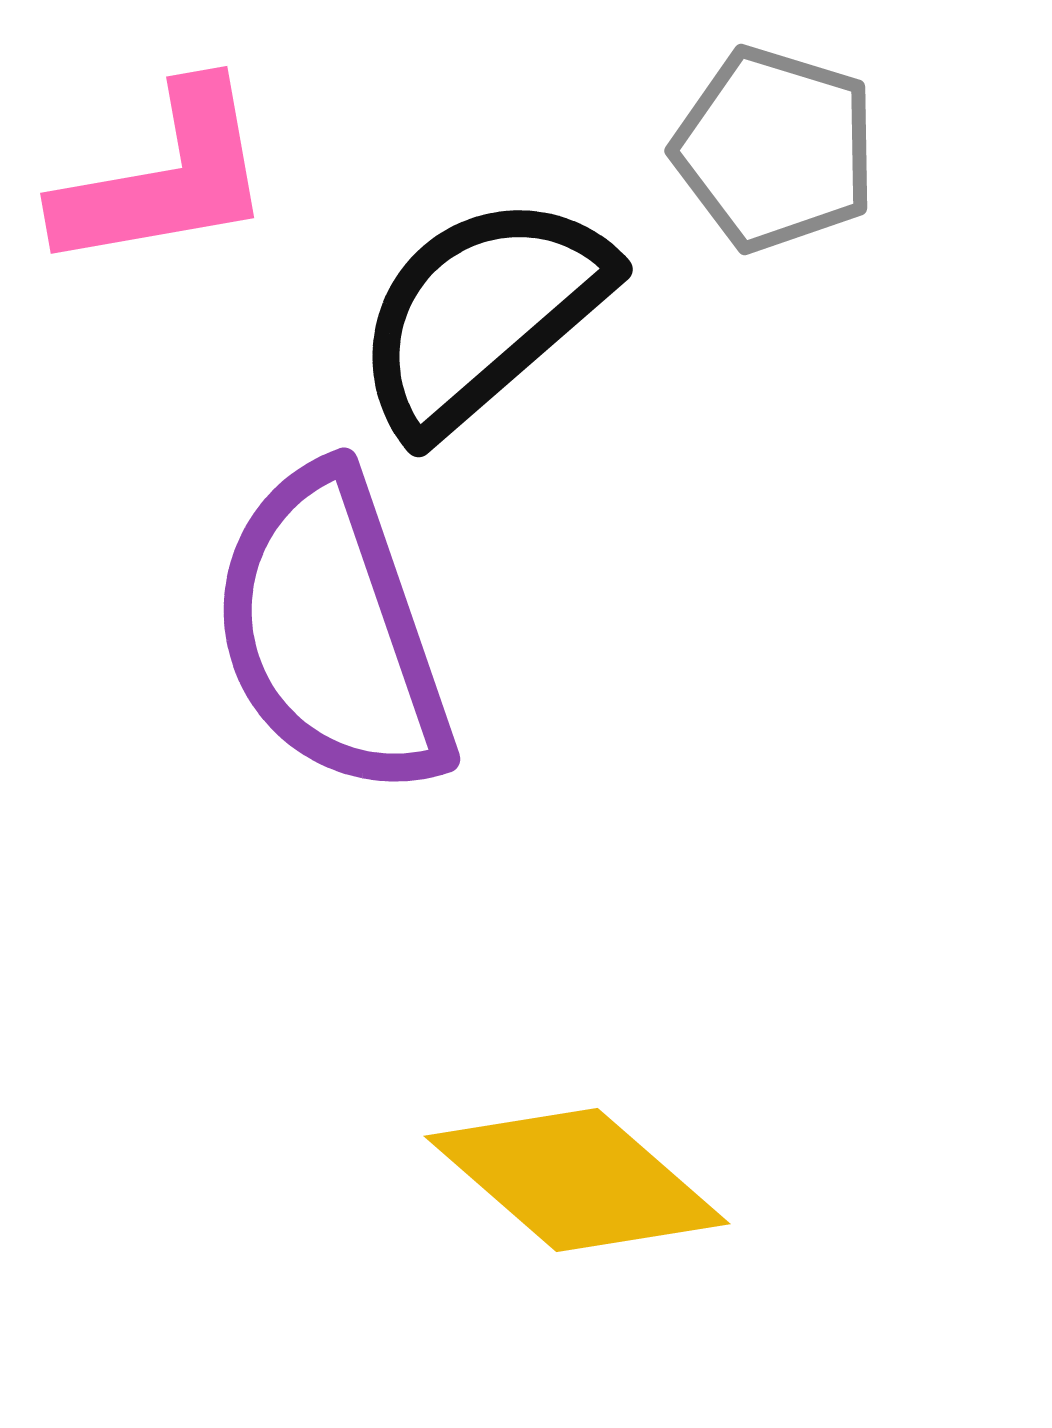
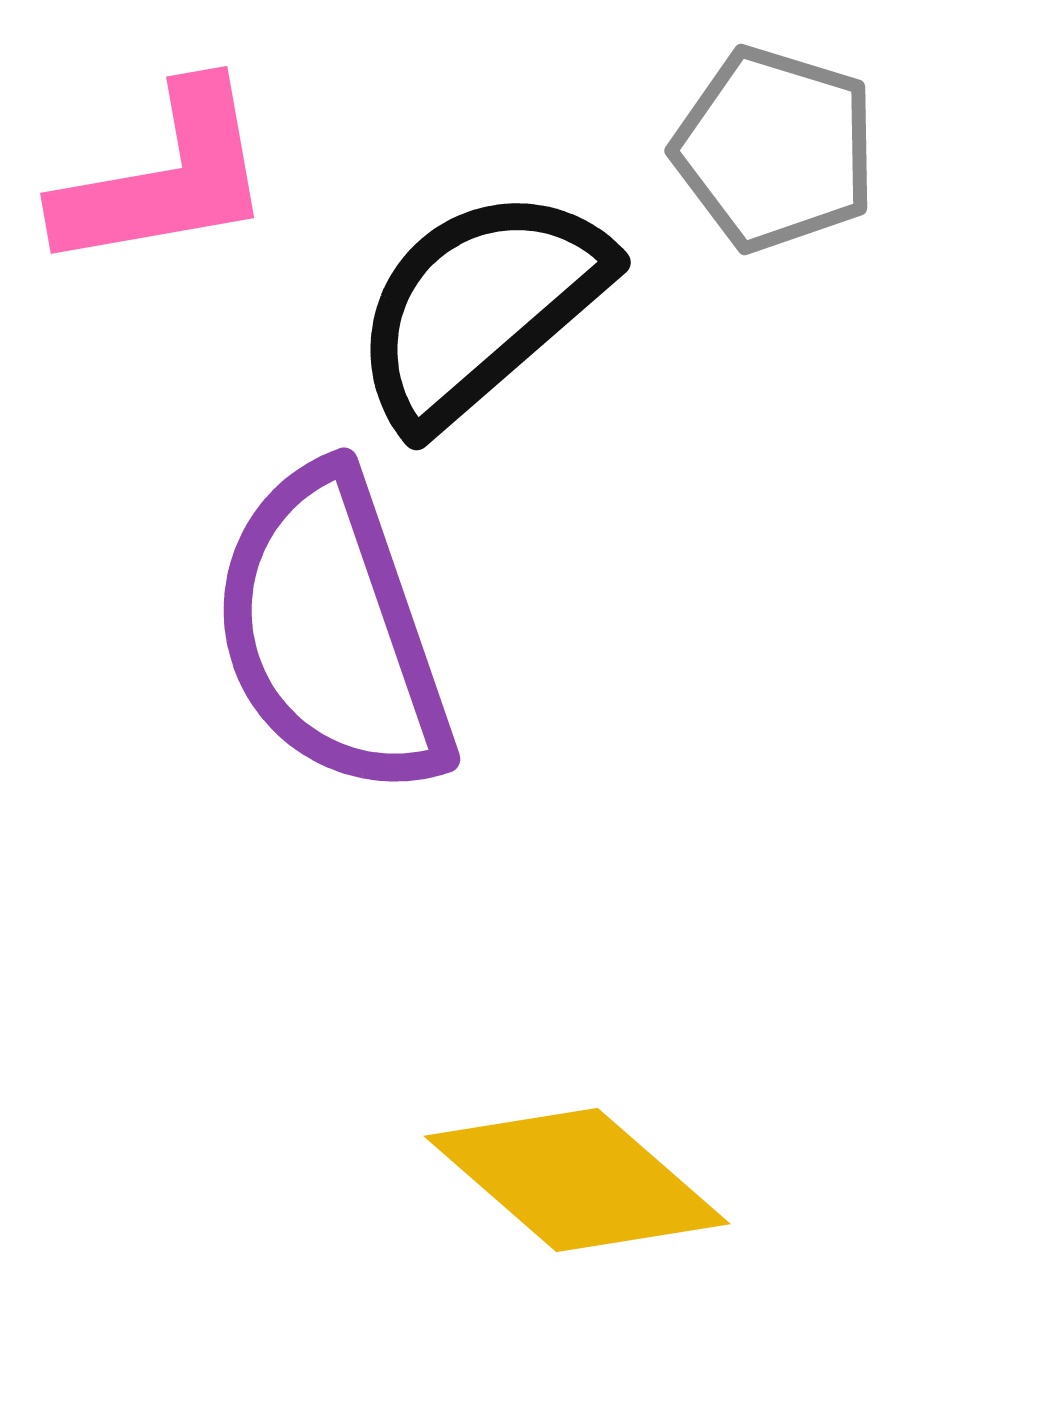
black semicircle: moved 2 px left, 7 px up
